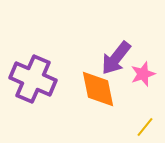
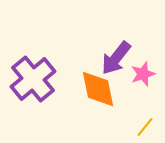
purple cross: rotated 27 degrees clockwise
